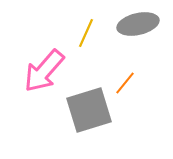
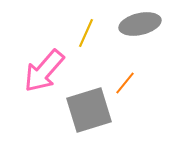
gray ellipse: moved 2 px right
